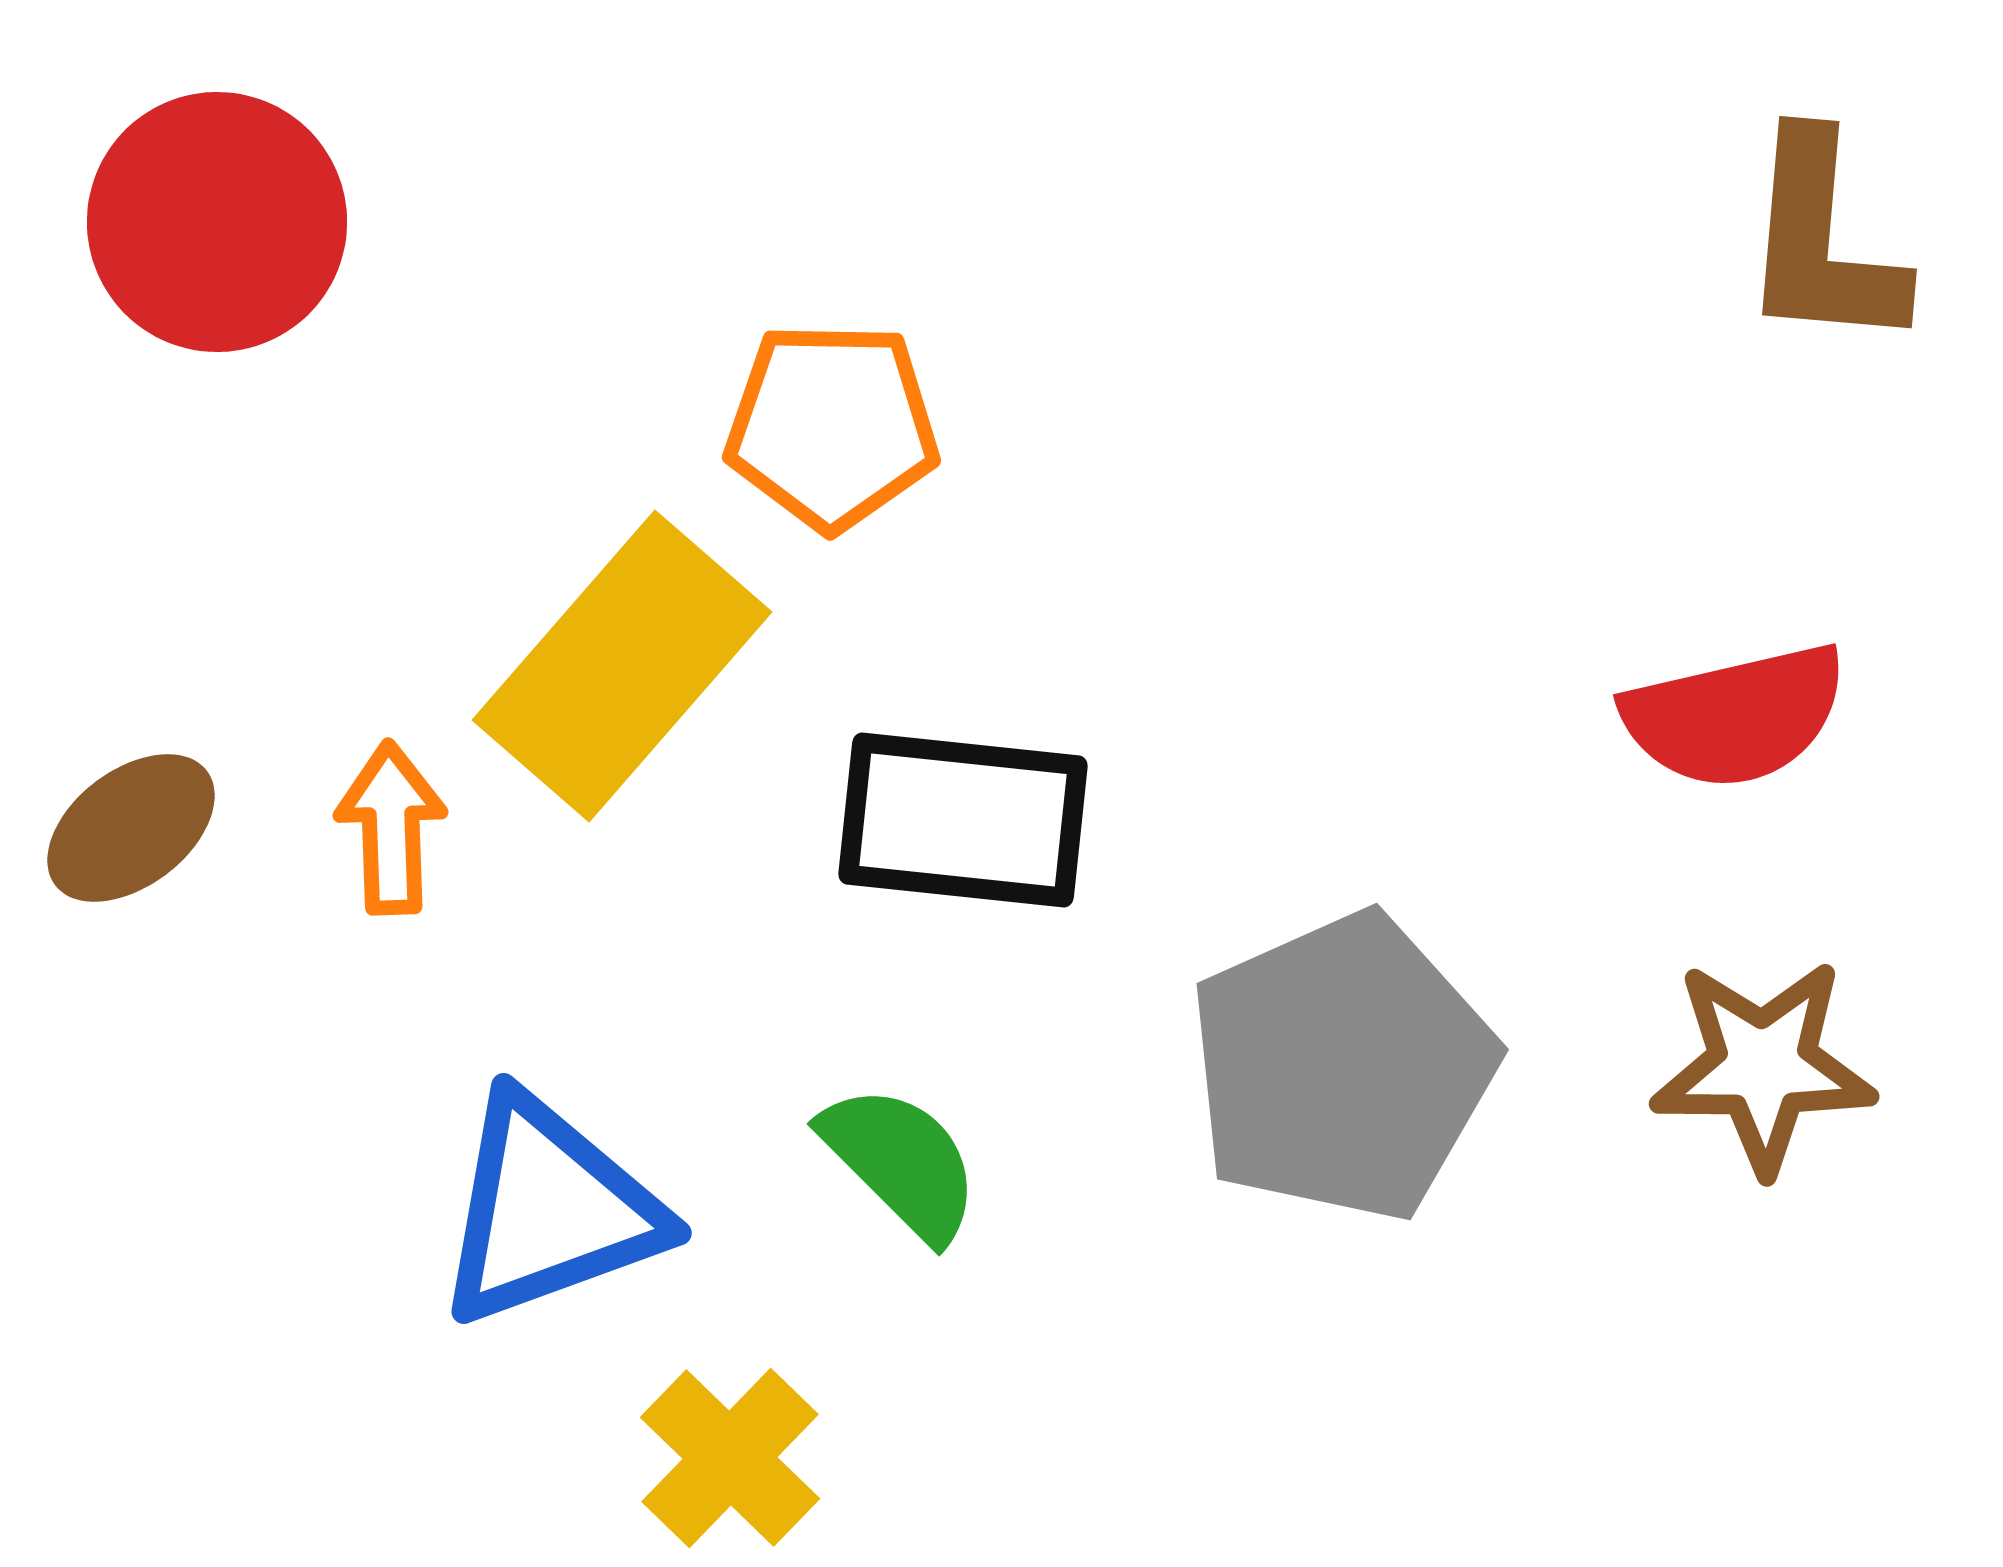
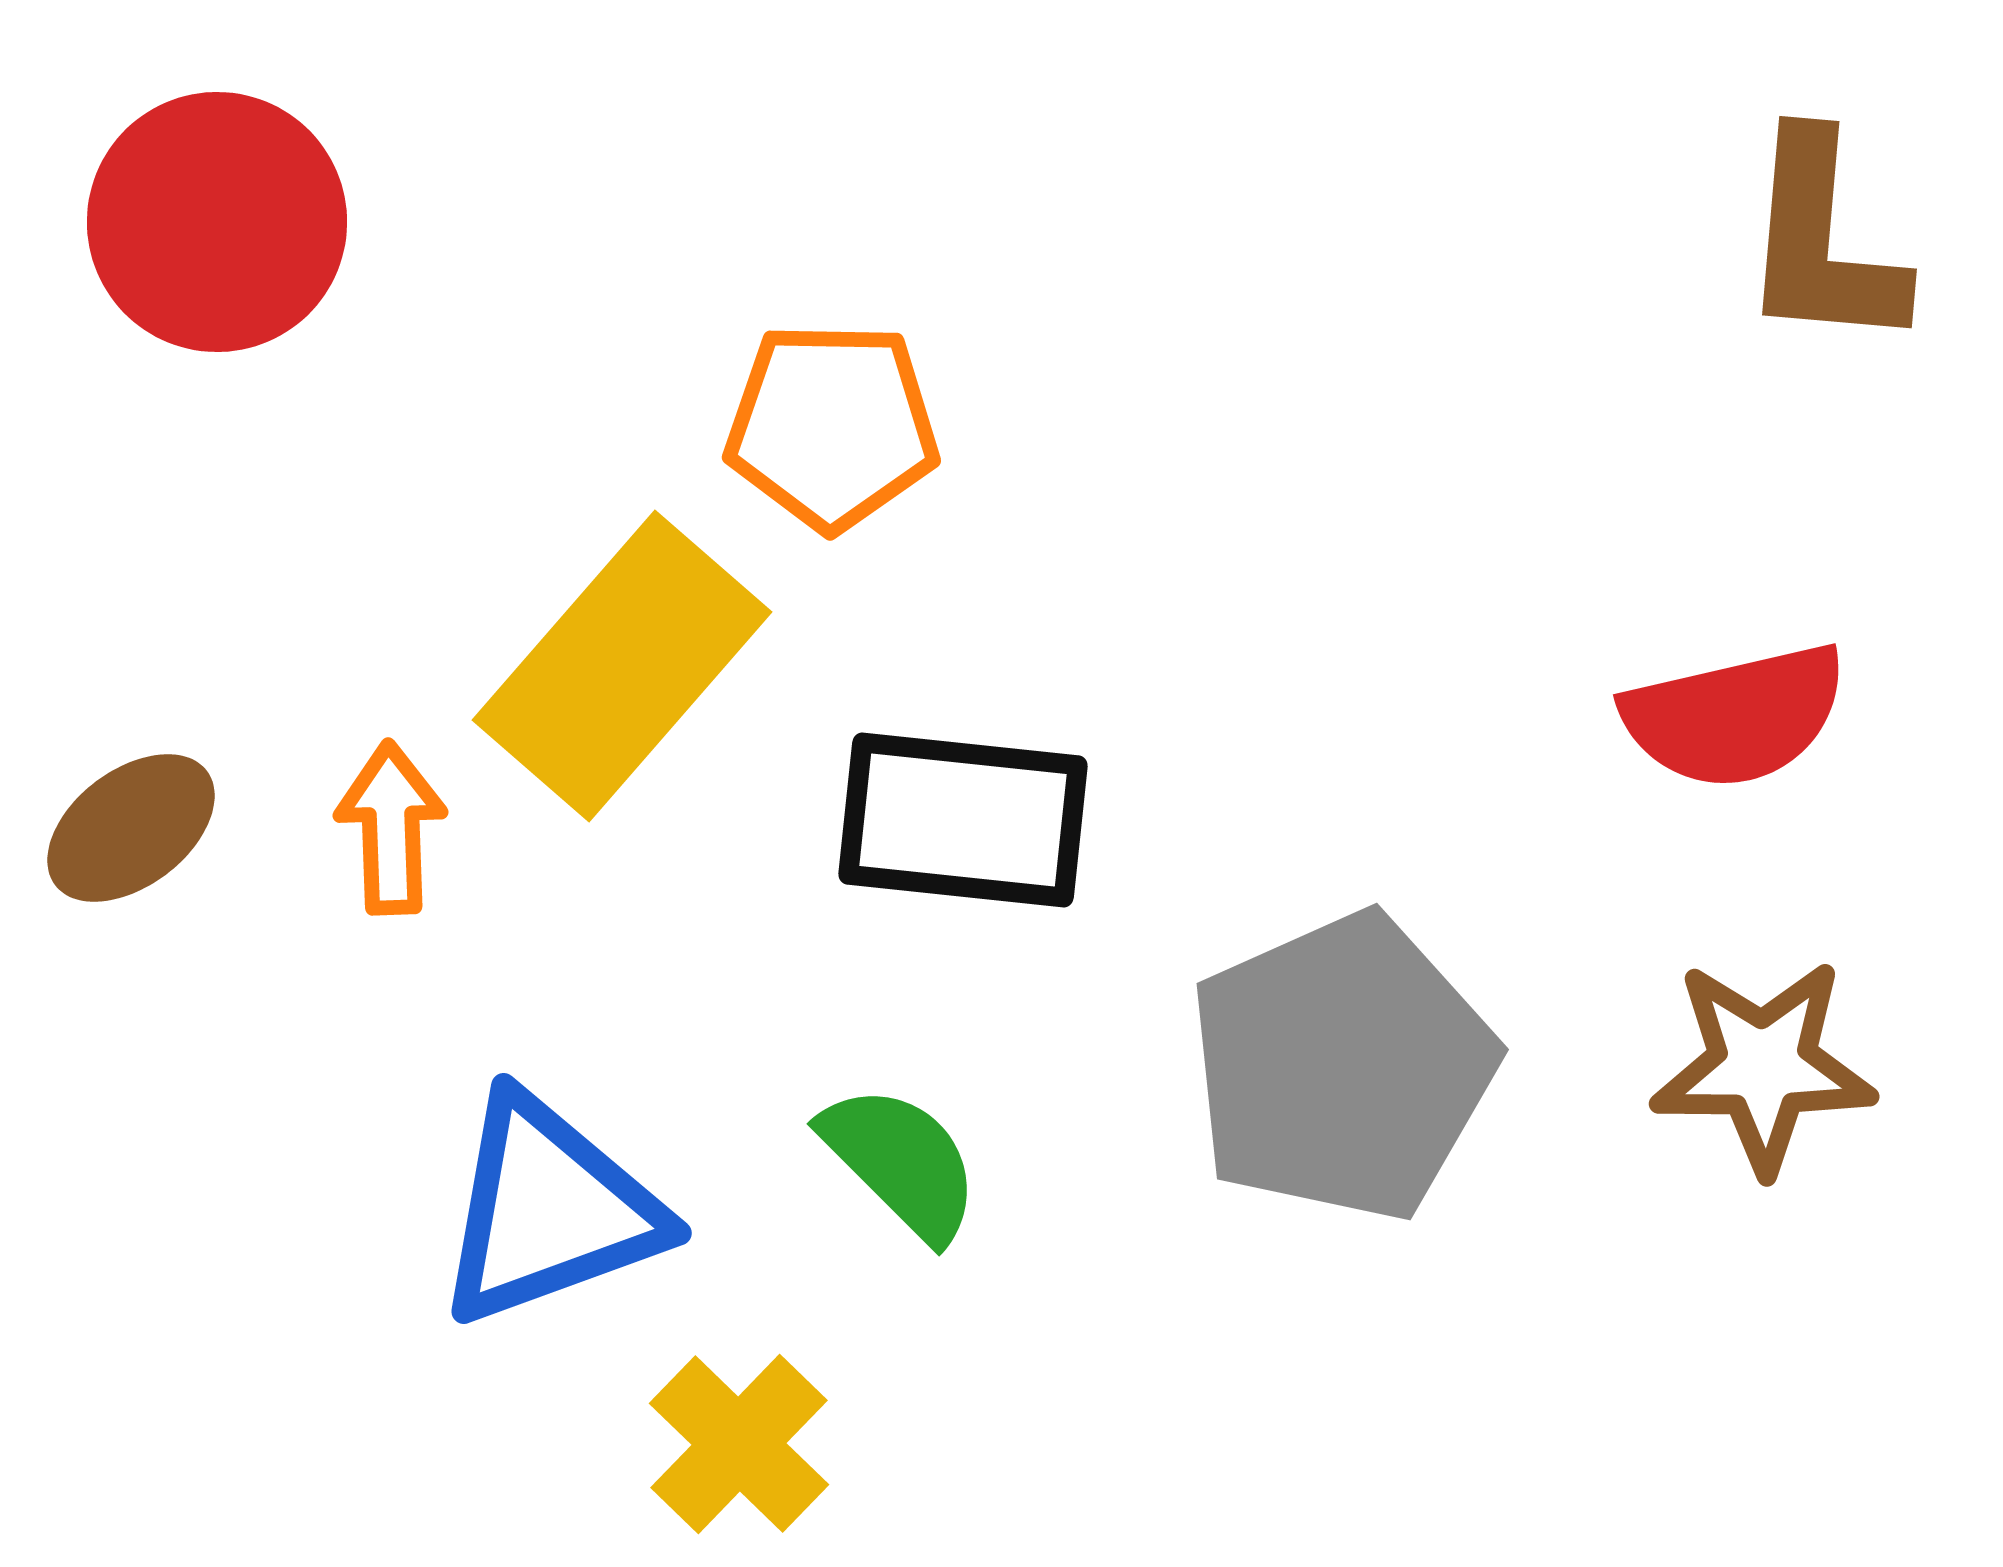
yellow cross: moved 9 px right, 14 px up
